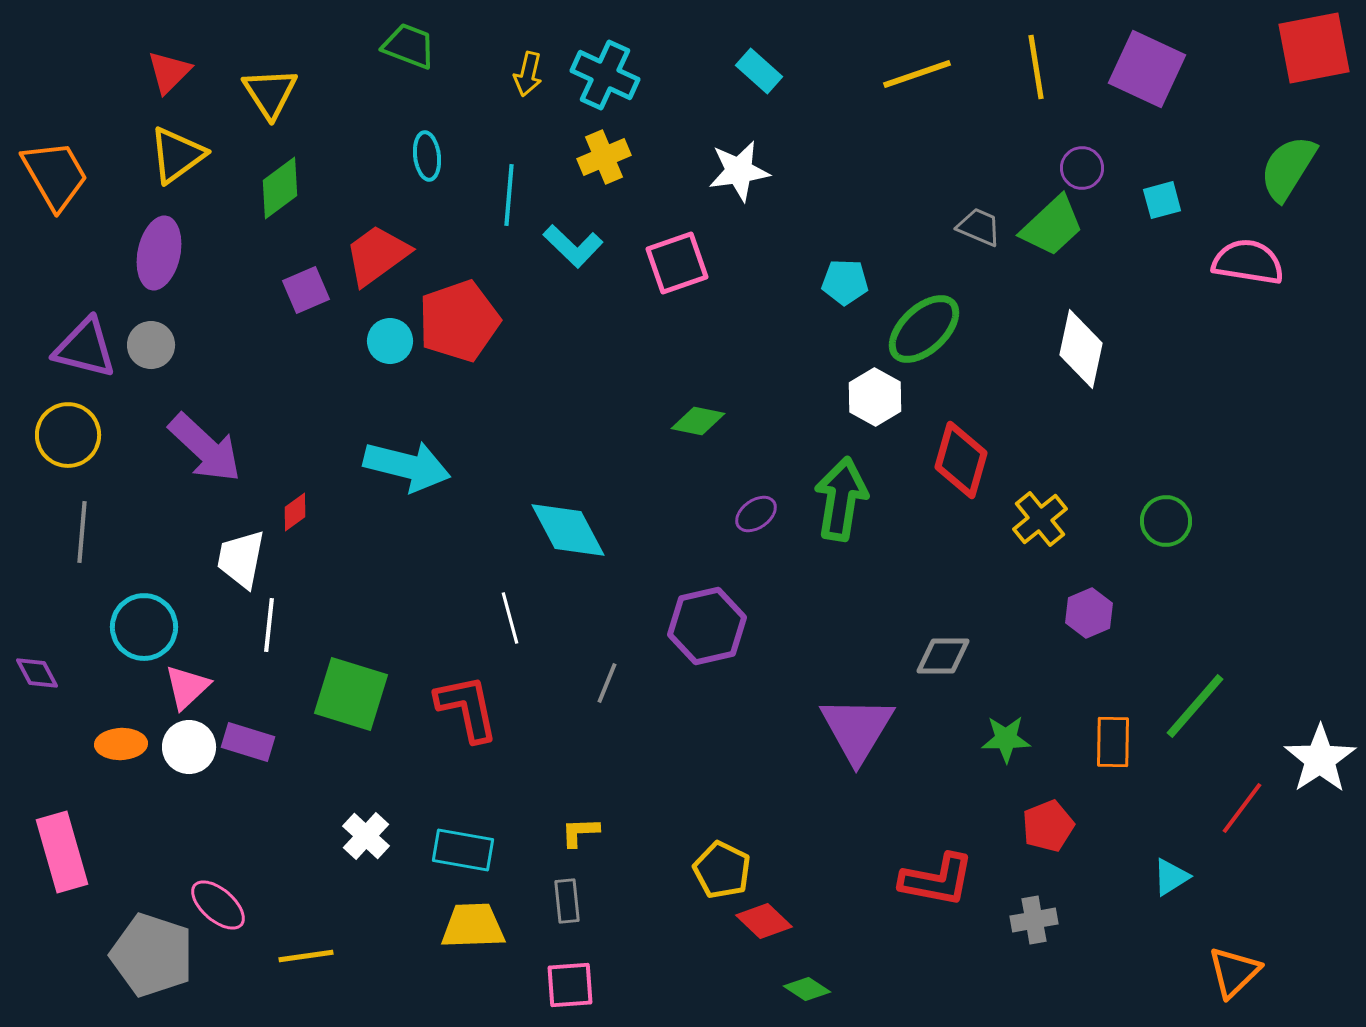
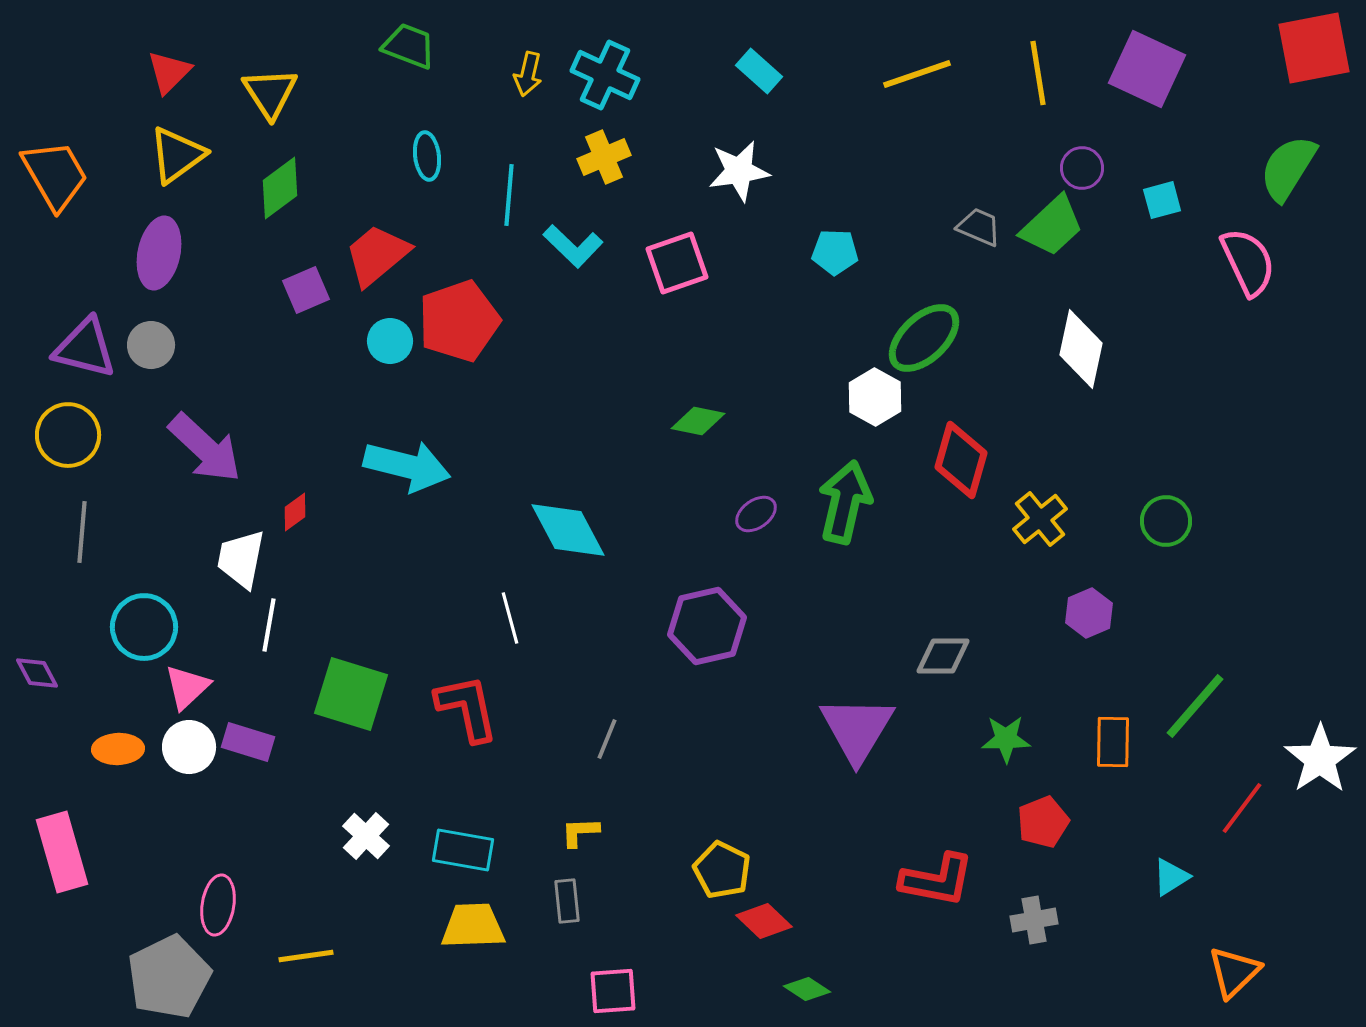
yellow line at (1036, 67): moved 2 px right, 6 px down
red trapezoid at (377, 255): rotated 4 degrees counterclockwise
pink semicircle at (1248, 262): rotated 56 degrees clockwise
cyan pentagon at (845, 282): moved 10 px left, 30 px up
green ellipse at (924, 329): moved 9 px down
green arrow at (841, 499): moved 4 px right, 3 px down; rotated 4 degrees clockwise
white line at (269, 625): rotated 4 degrees clockwise
gray line at (607, 683): moved 56 px down
orange ellipse at (121, 744): moved 3 px left, 5 px down
red pentagon at (1048, 826): moved 5 px left, 4 px up
pink ellipse at (218, 905): rotated 58 degrees clockwise
gray pentagon at (152, 955): moved 17 px right, 22 px down; rotated 28 degrees clockwise
pink square at (570, 985): moved 43 px right, 6 px down
